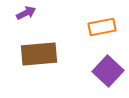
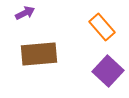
purple arrow: moved 1 px left
orange rectangle: rotated 60 degrees clockwise
